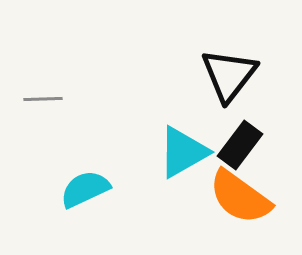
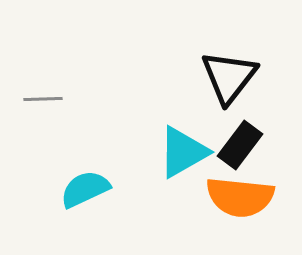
black triangle: moved 2 px down
orange semicircle: rotated 30 degrees counterclockwise
